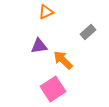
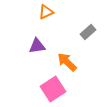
purple triangle: moved 2 px left
orange arrow: moved 4 px right, 2 px down
